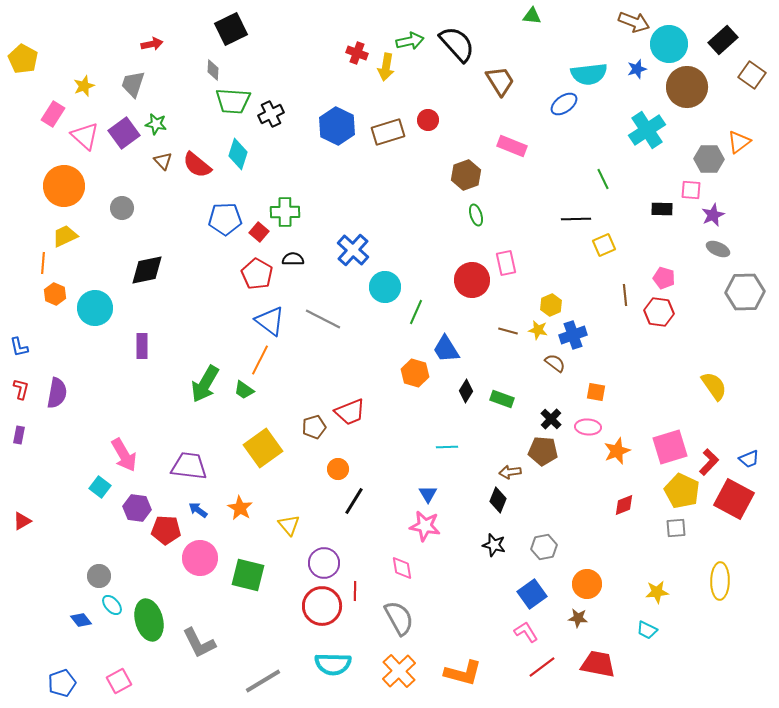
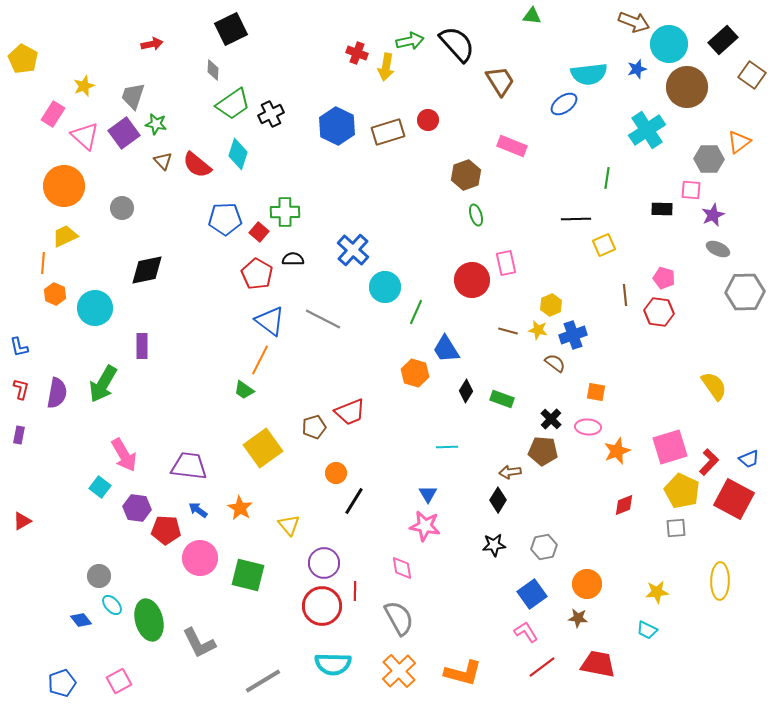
gray trapezoid at (133, 84): moved 12 px down
green trapezoid at (233, 101): moved 3 px down; rotated 39 degrees counterclockwise
green line at (603, 179): moved 4 px right, 1 px up; rotated 35 degrees clockwise
green arrow at (205, 384): moved 102 px left
orange circle at (338, 469): moved 2 px left, 4 px down
black diamond at (498, 500): rotated 10 degrees clockwise
black star at (494, 545): rotated 20 degrees counterclockwise
